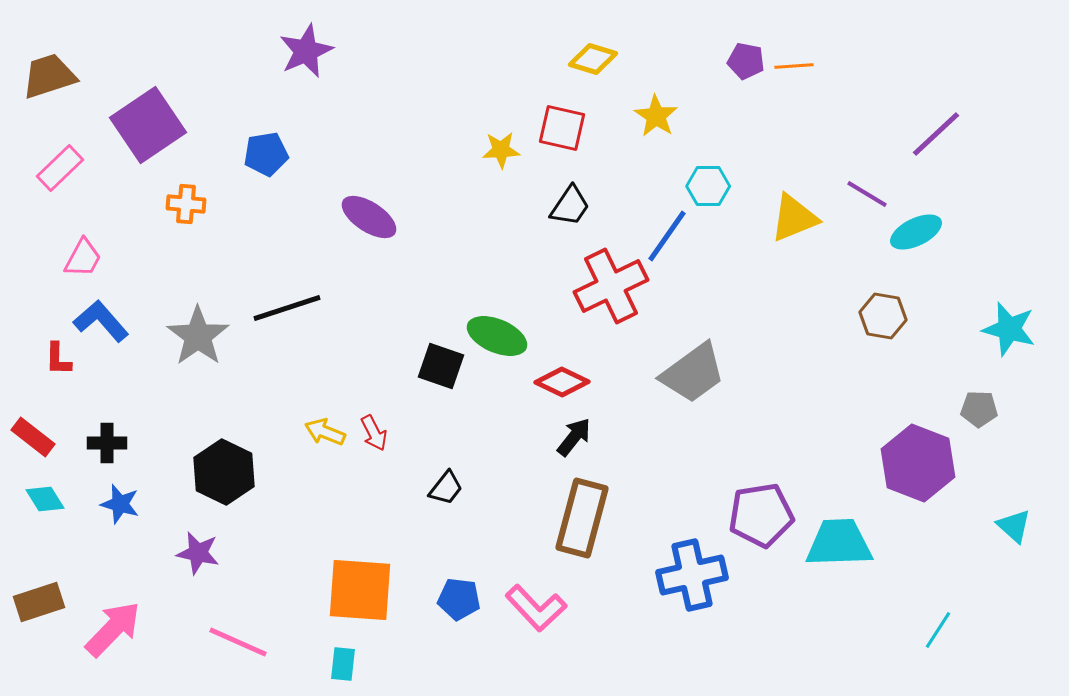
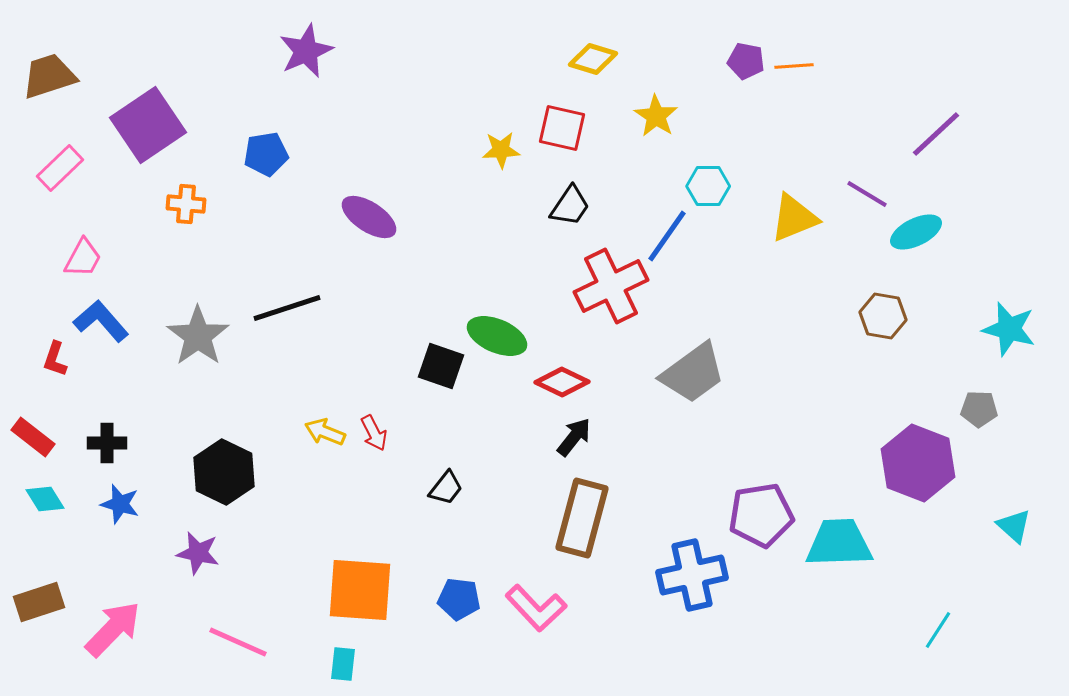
red L-shape at (58, 359): moved 3 px left; rotated 18 degrees clockwise
